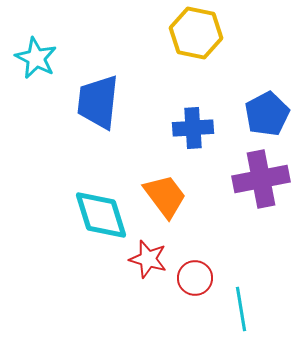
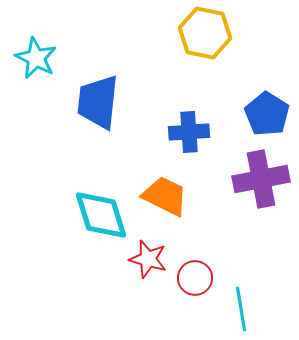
yellow hexagon: moved 9 px right
blue pentagon: rotated 12 degrees counterclockwise
blue cross: moved 4 px left, 4 px down
orange trapezoid: rotated 27 degrees counterclockwise
